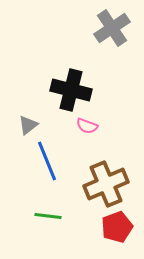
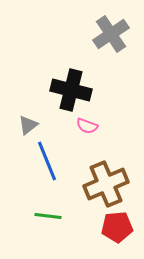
gray cross: moved 1 px left, 6 px down
red pentagon: rotated 16 degrees clockwise
